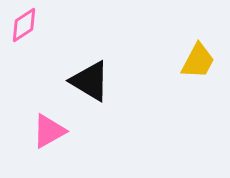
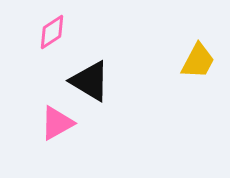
pink diamond: moved 28 px right, 7 px down
pink triangle: moved 8 px right, 8 px up
